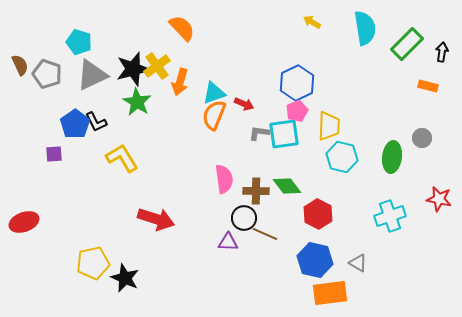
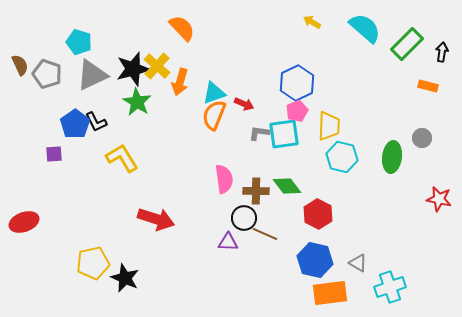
cyan semicircle at (365, 28): rotated 40 degrees counterclockwise
yellow cross at (157, 66): rotated 12 degrees counterclockwise
cyan cross at (390, 216): moved 71 px down
